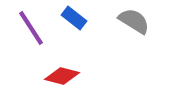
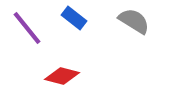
purple line: moved 4 px left; rotated 6 degrees counterclockwise
